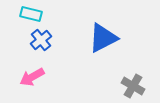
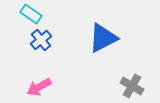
cyan rectangle: rotated 20 degrees clockwise
pink arrow: moved 7 px right, 10 px down
gray cross: moved 1 px left
